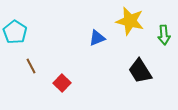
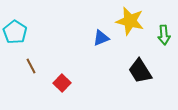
blue triangle: moved 4 px right
